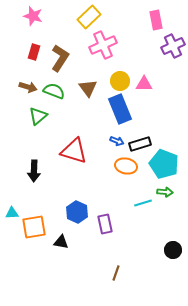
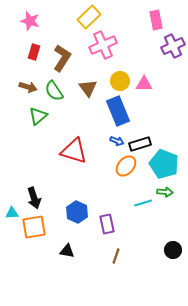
pink star: moved 3 px left, 5 px down
brown L-shape: moved 2 px right
green semicircle: rotated 145 degrees counterclockwise
blue rectangle: moved 2 px left, 2 px down
orange ellipse: rotated 60 degrees counterclockwise
black arrow: moved 27 px down; rotated 20 degrees counterclockwise
purple rectangle: moved 2 px right
black triangle: moved 6 px right, 9 px down
brown line: moved 17 px up
